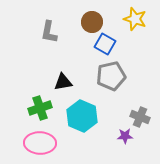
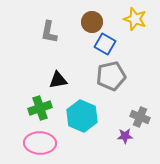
black triangle: moved 5 px left, 2 px up
